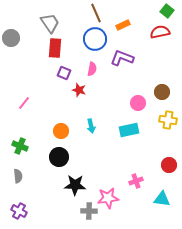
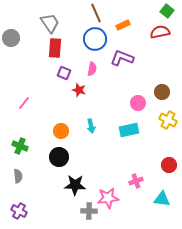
yellow cross: rotated 18 degrees clockwise
